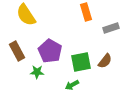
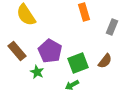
orange rectangle: moved 2 px left
gray rectangle: moved 1 px right, 1 px up; rotated 49 degrees counterclockwise
brown rectangle: rotated 12 degrees counterclockwise
green square: moved 3 px left, 1 px down; rotated 10 degrees counterclockwise
green star: rotated 24 degrees clockwise
